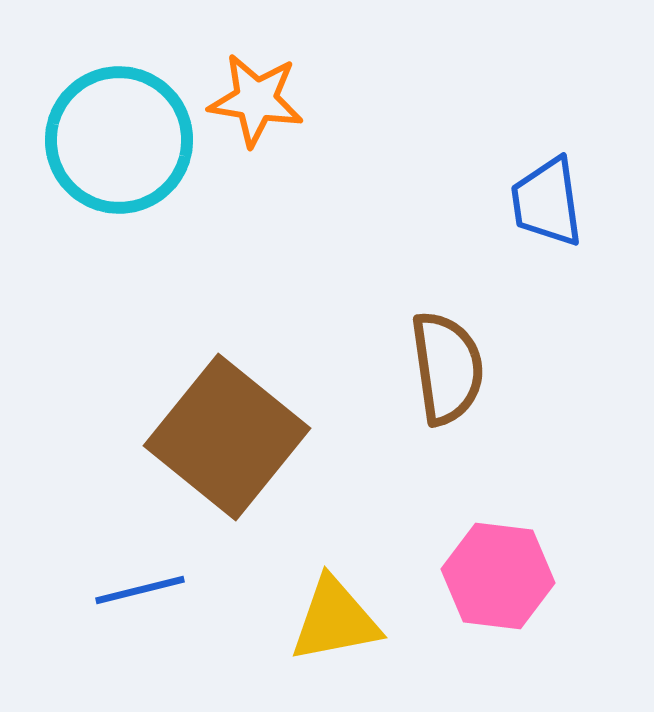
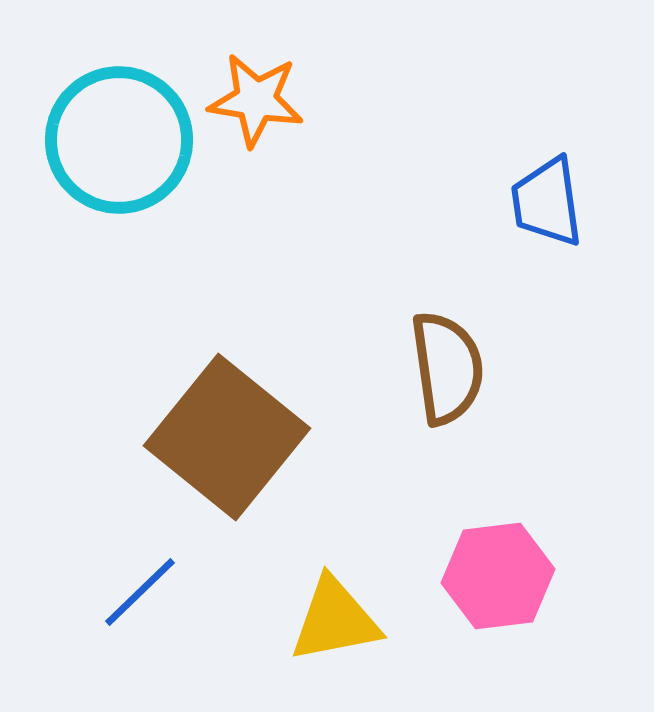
pink hexagon: rotated 14 degrees counterclockwise
blue line: moved 2 px down; rotated 30 degrees counterclockwise
